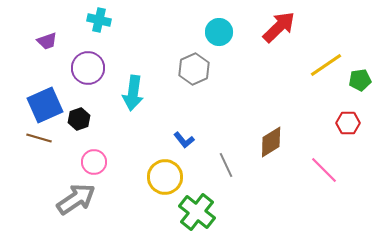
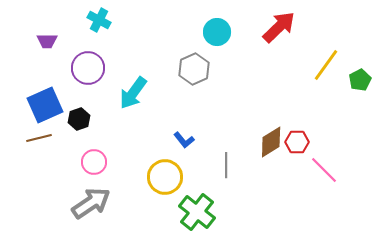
cyan cross: rotated 15 degrees clockwise
cyan circle: moved 2 px left
purple trapezoid: rotated 20 degrees clockwise
yellow line: rotated 20 degrees counterclockwise
green pentagon: rotated 20 degrees counterclockwise
cyan arrow: rotated 28 degrees clockwise
red hexagon: moved 51 px left, 19 px down
brown line: rotated 30 degrees counterclockwise
gray line: rotated 25 degrees clockwise
gray arrow: moved 15 px right, 4 px down
